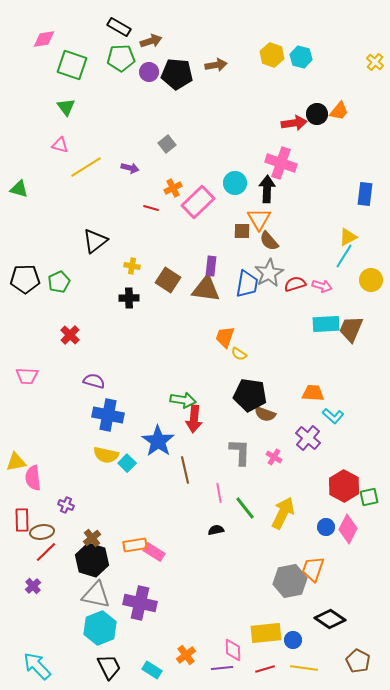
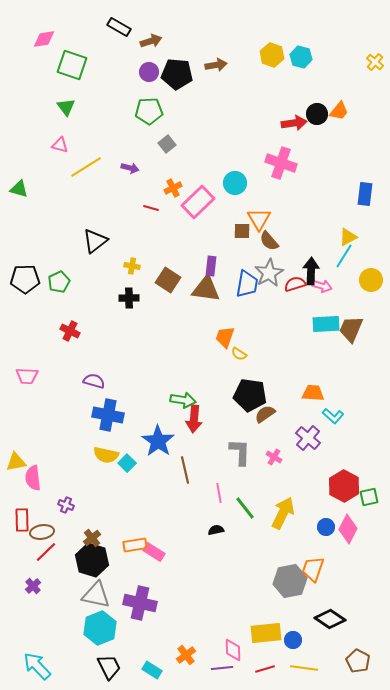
green pentagon at (121, 58): moved 28 px right, 53 px down
black arrow at (267, 189): moved 44 px right, 82 px down
red cross at (70, 335): moved 4 px up; rotated 18 degrees counterclockwise
brown semicircle at (265, 414): rotated 125 degrees clockwise
